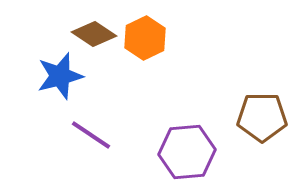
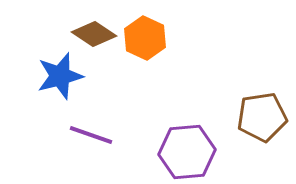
orange hexagon: rotated 9 degrees counterclockwise
brown pentagon: rotated 9 degrees counterclockwise
purple line: rotated 15 degrees counterclockwise
